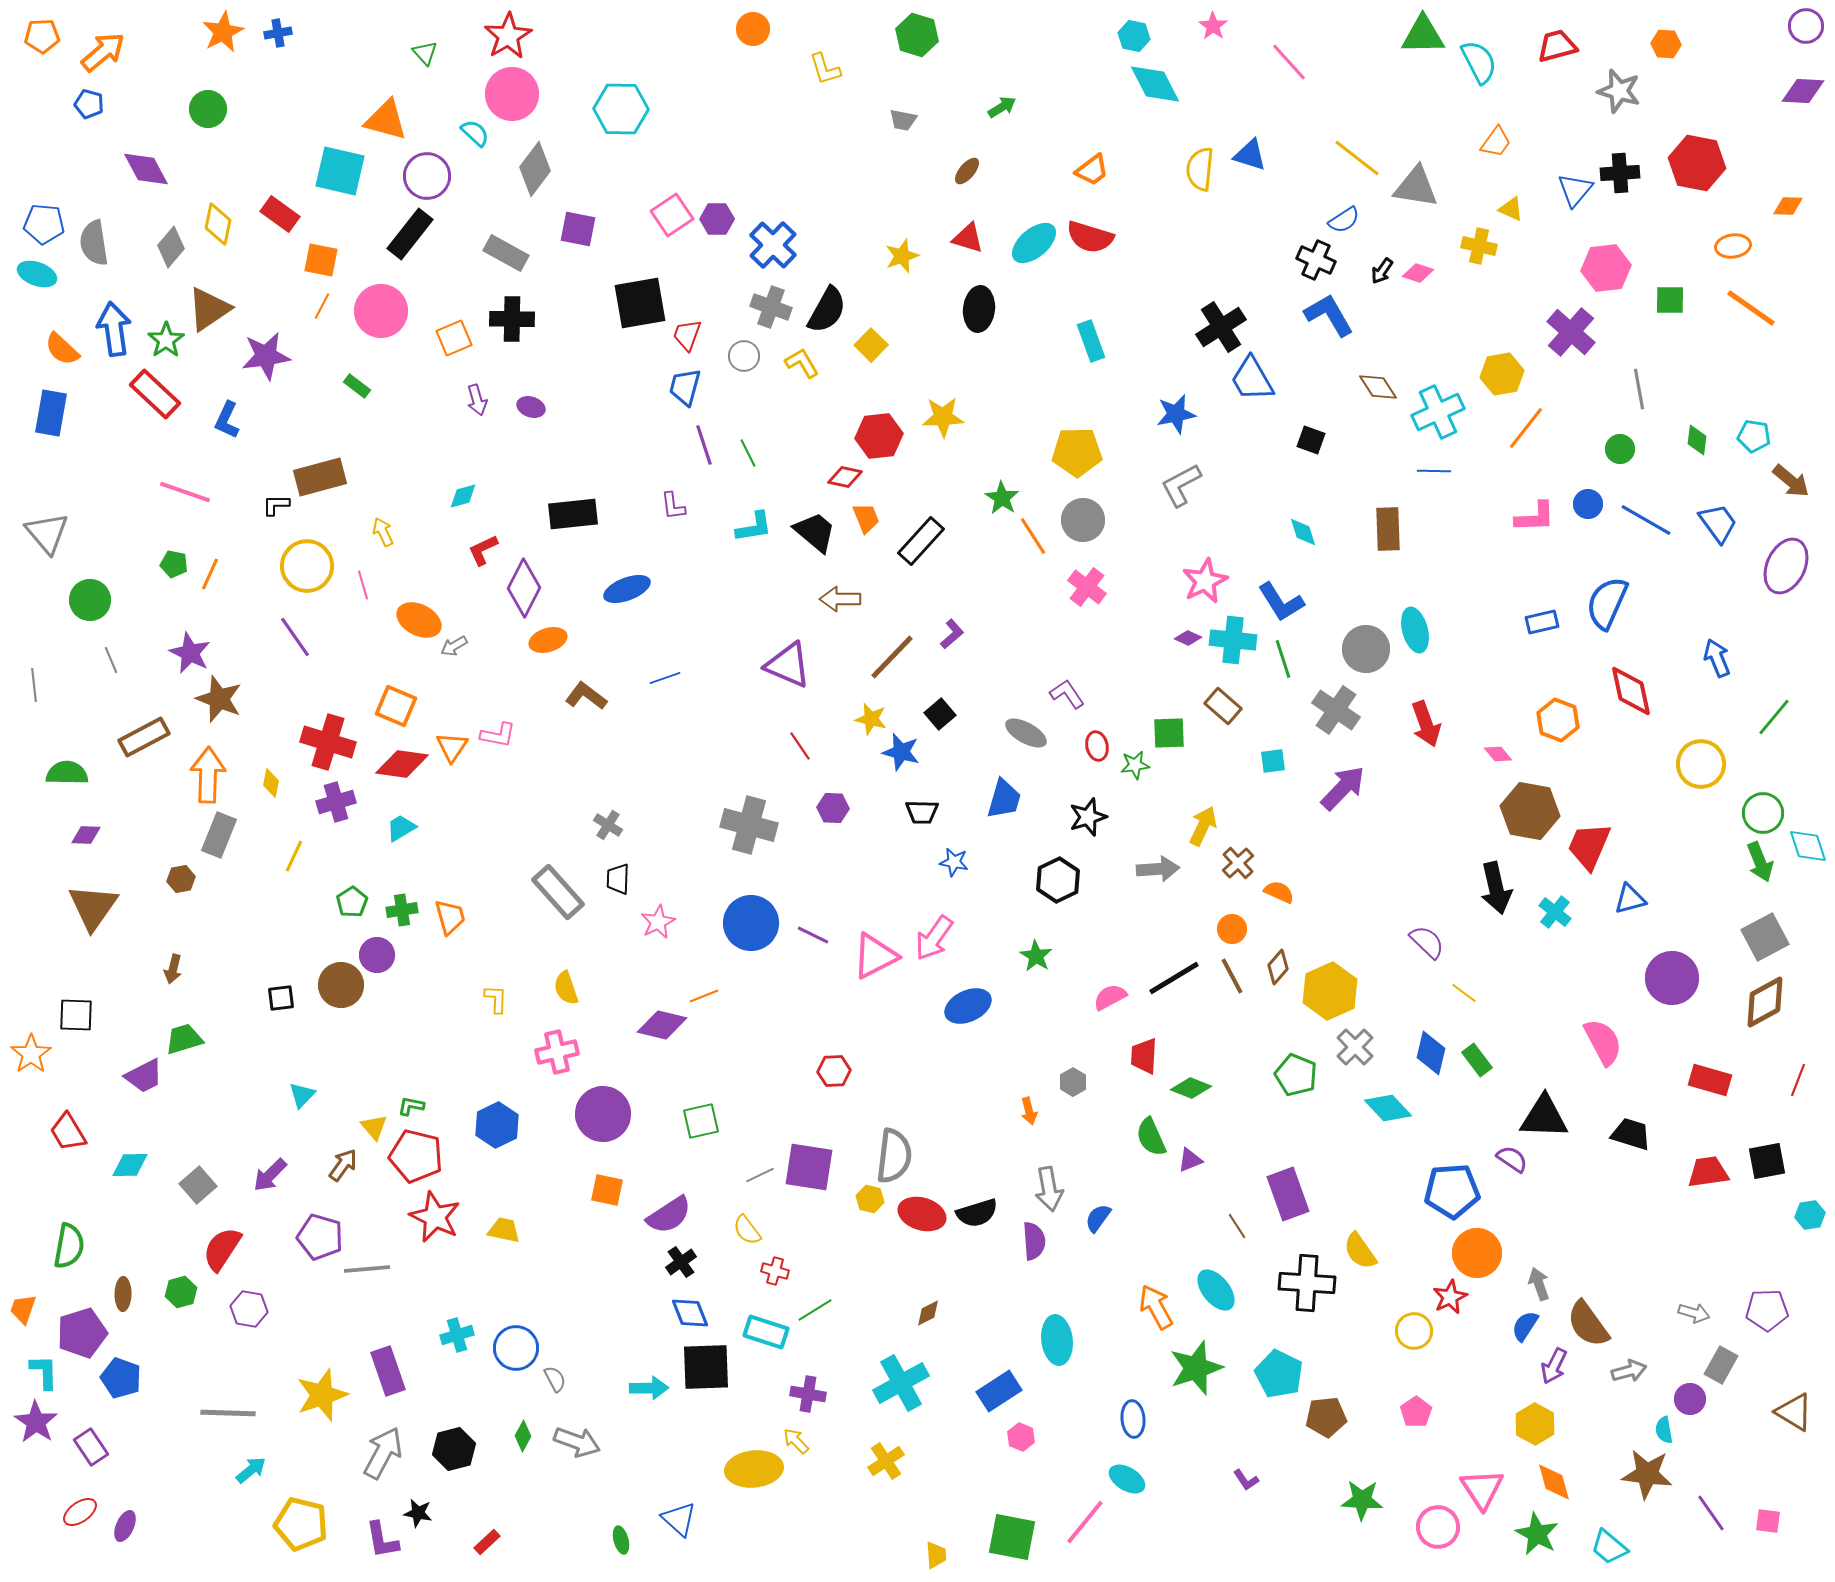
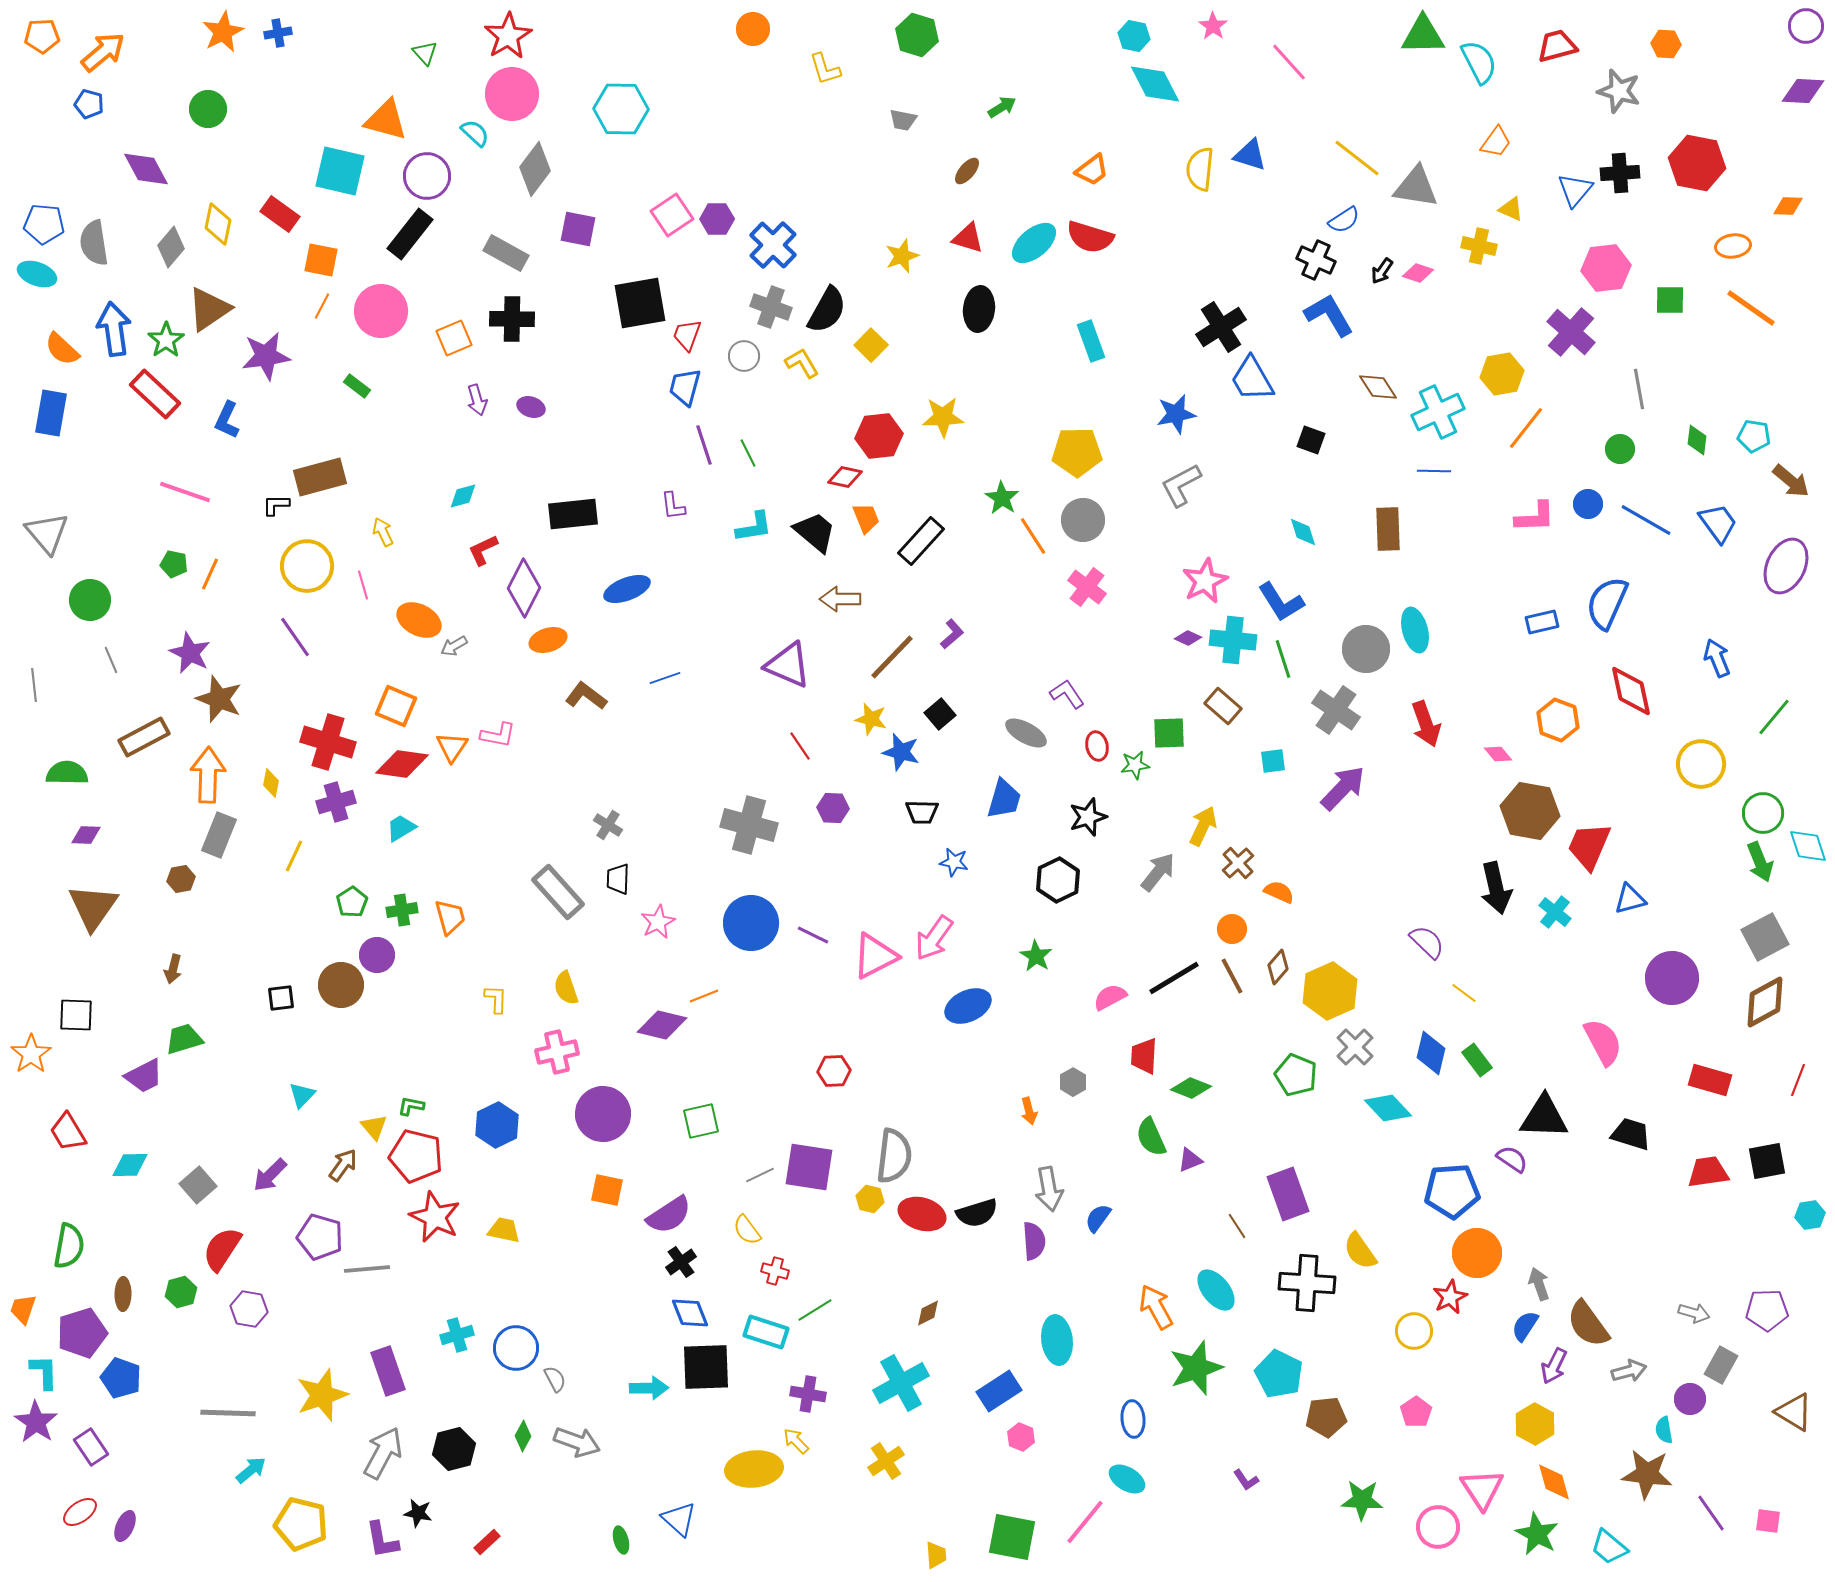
gray arrow at (1158, 869): moved 3 px down; rotated 48 degrees counterclockwise
